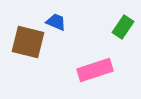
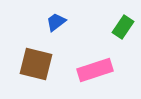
blue trapezoid: rotated 60 degrees counterclockwise
brown square: moved 8 px right, 22 px down
